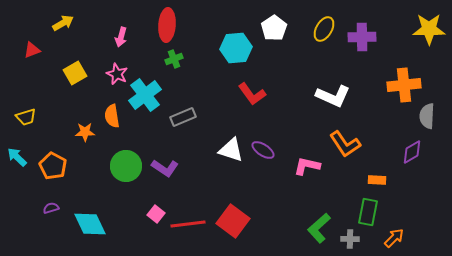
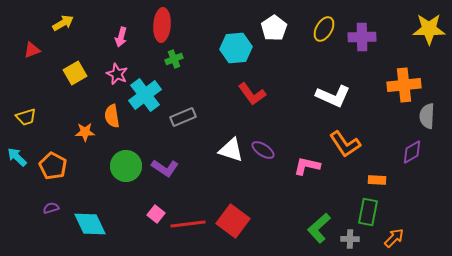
red ellipse: moved 5 px left
